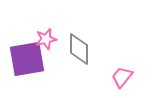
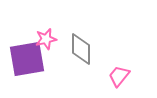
gray diamond: moved 2 px right
pink trapezoid: moved 3 px left, 1 px up
